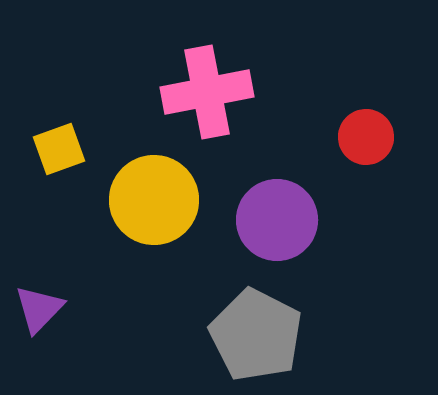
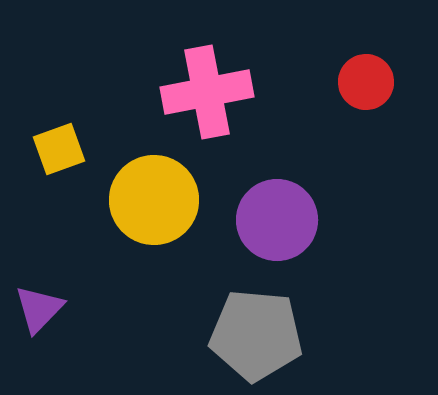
red circle: moved 55 px up
gray pentagon: rotated 22 degrees counterclockwise
